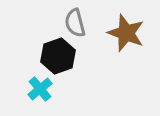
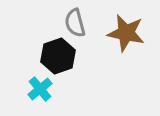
brown star: rotated 9 degrees counterclockwise
